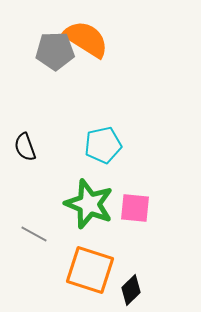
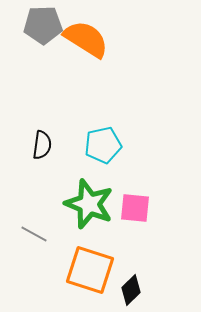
gray pentagon: moved 12 px left, 26 px up
black semicircle: moved 17 px right, 2 px up; rotated 152 degrees counterclockwise
